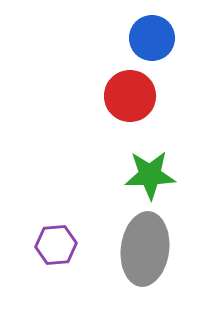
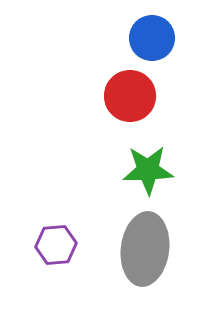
green star: moved 2 px left, 5 px up
